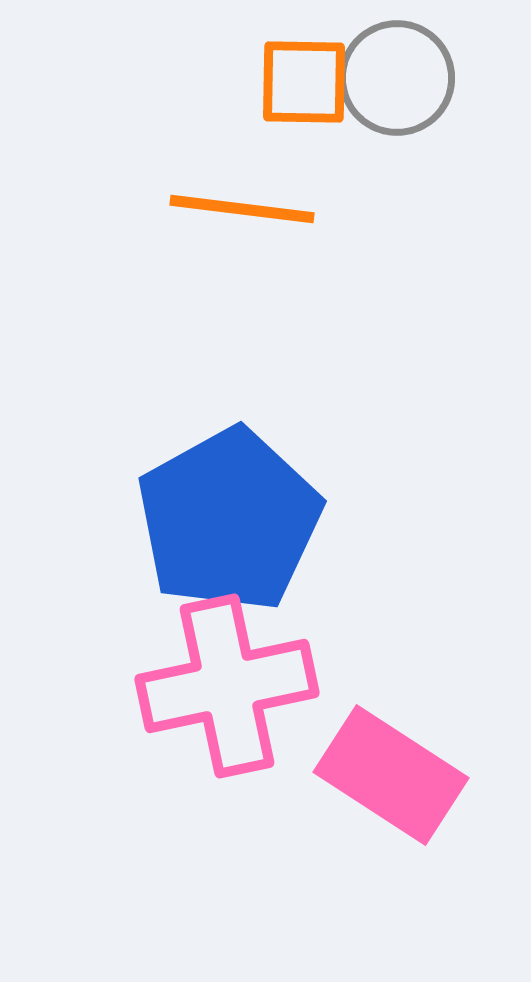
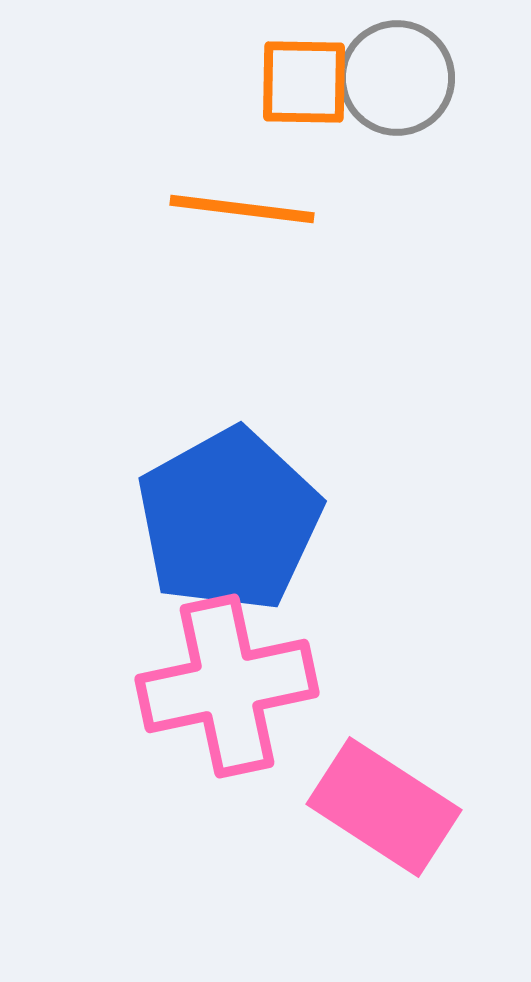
pink rectangle: moved 7 px left, 32 px down
